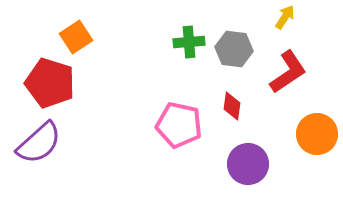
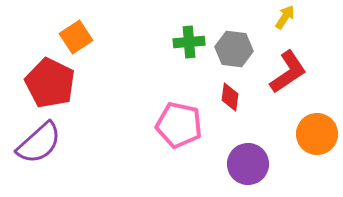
red pentagon: rotated 9 degrees clockwise
red diamond: moved 2 px left, 9 px up
